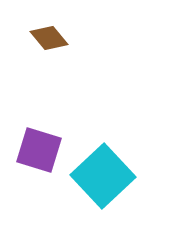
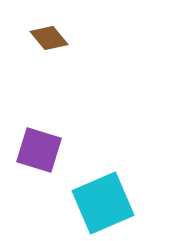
cyan square: moved 27 px down; rotated 20 degrees clockwise
